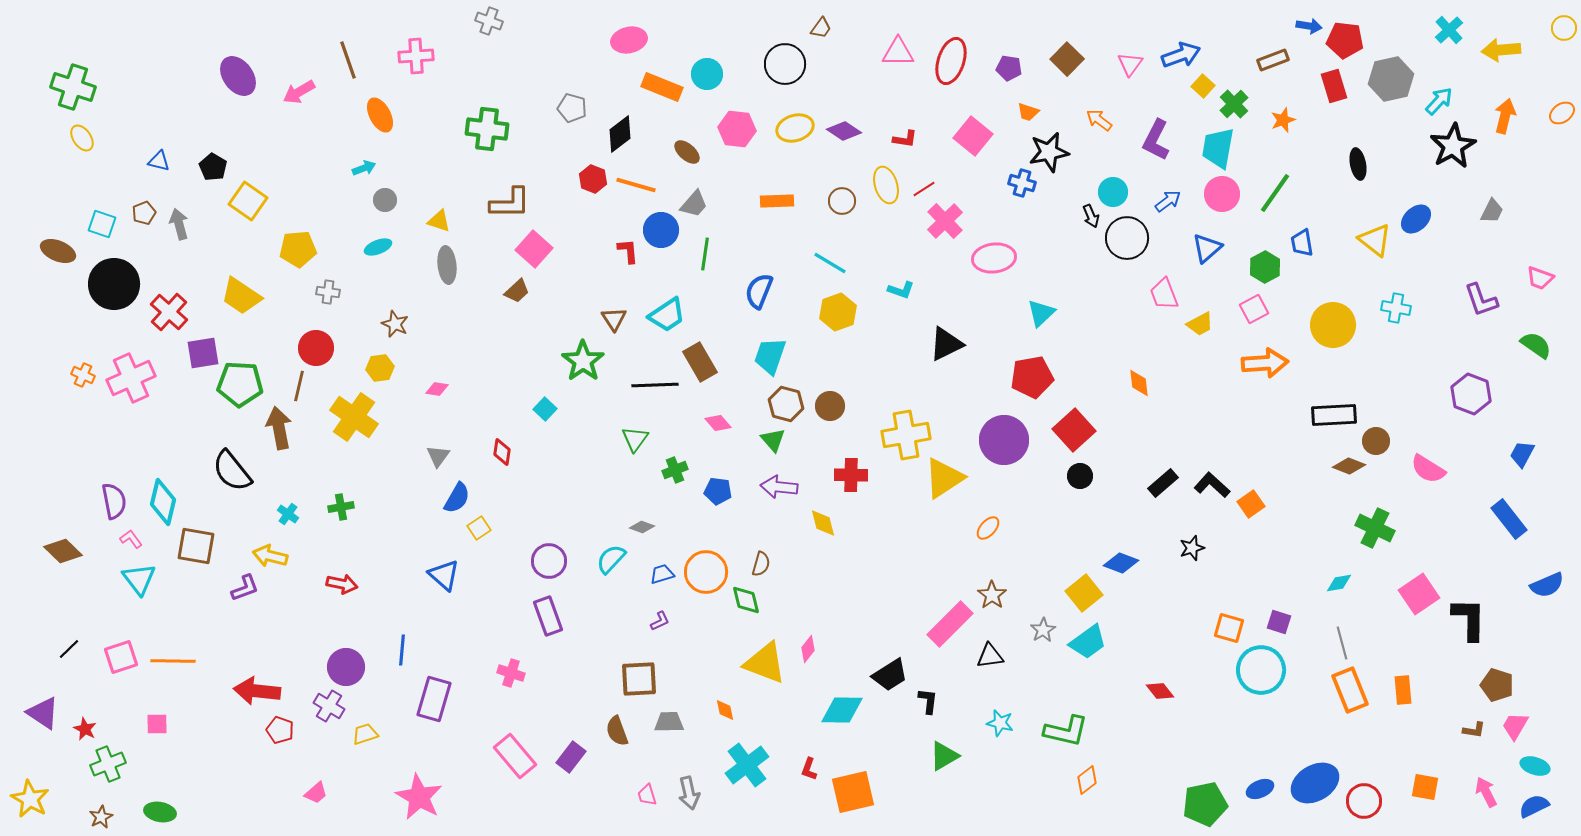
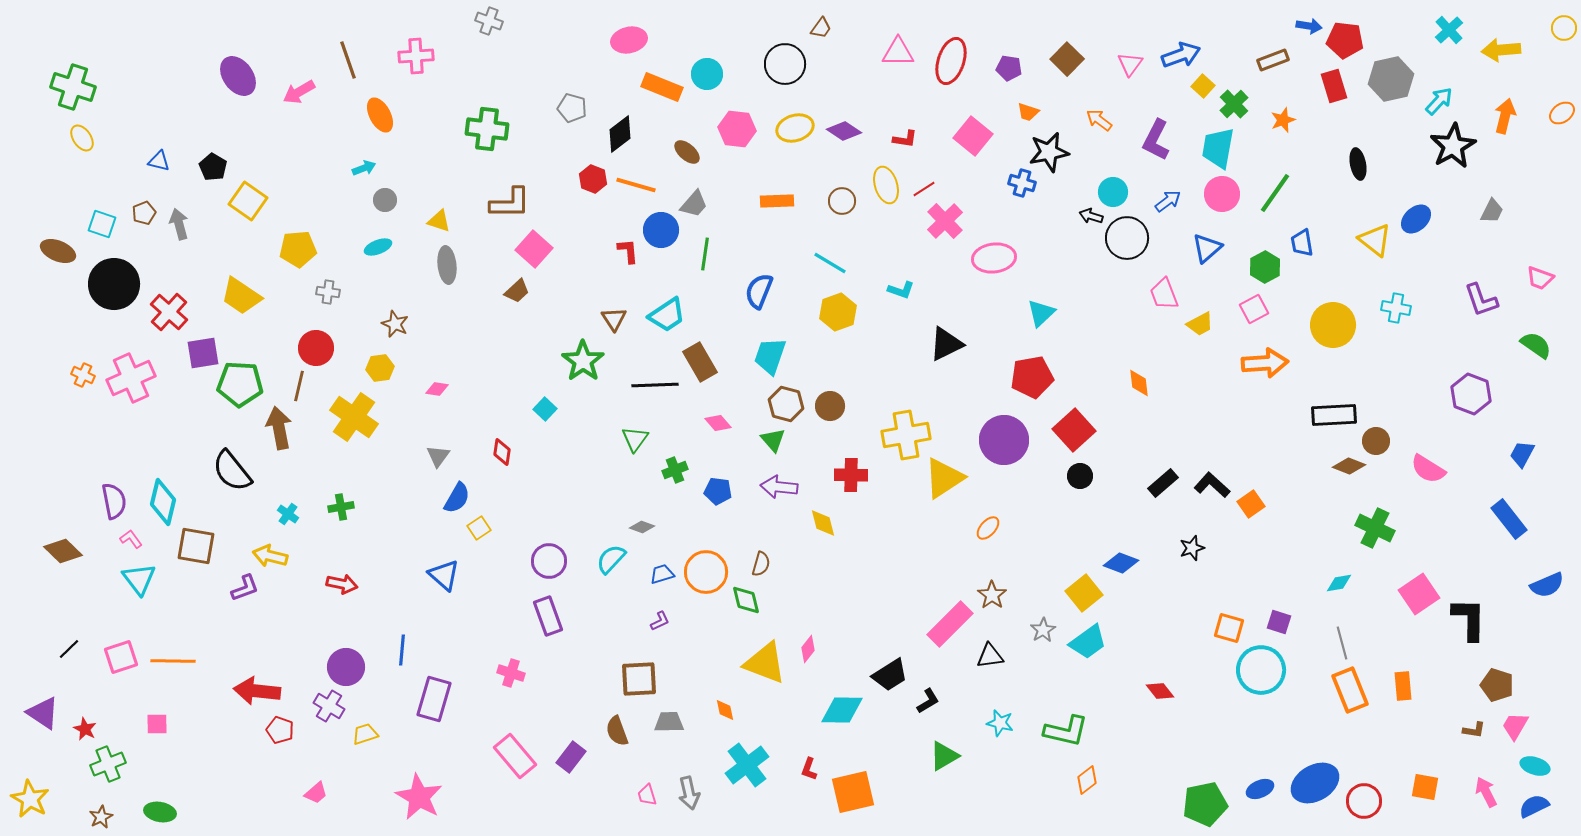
black arrow at (1091, 216): rotated 130 degrees clockwise
orange rectangle at (1403, 690): moved 4 px up
black L-shape at (928, 701): rotated 52 degrees clockwise
